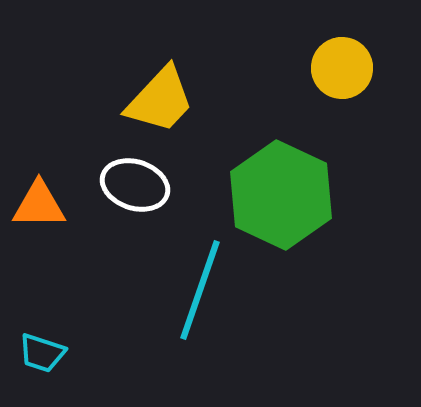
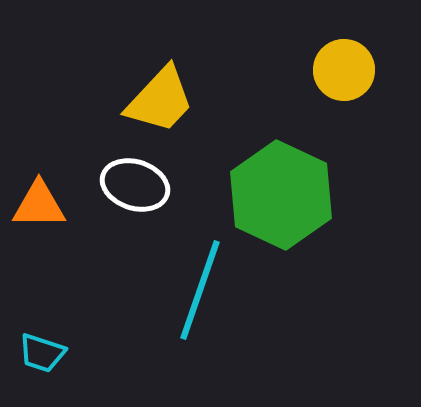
yellow circle: moved 2 px right, 2 px down
